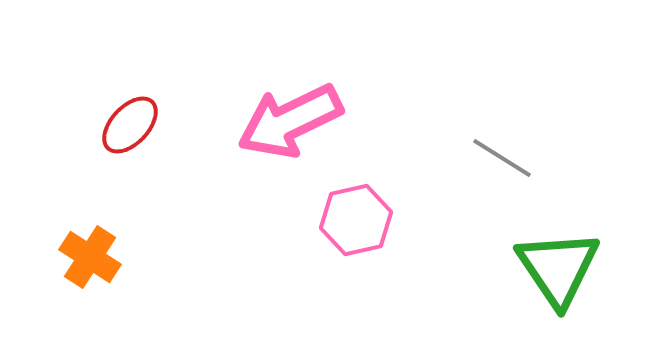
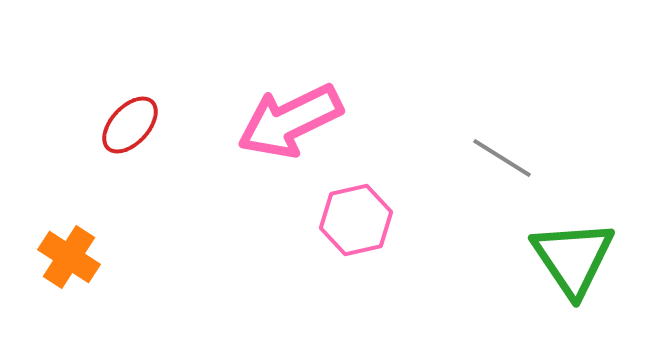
orange cross: moved 21 px left
green triangle: moved 15 px right, 10 px up
